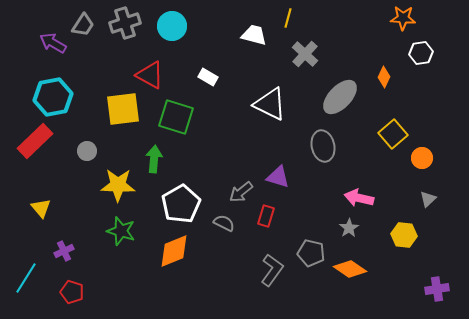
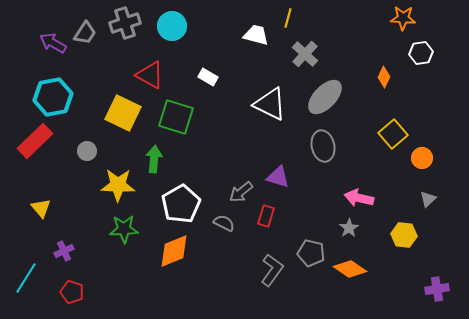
gray trapezoid at (83, 25): moved 2 px right, 8 px down
white trapezoid at (254, 35): moved 2 px right
gray ellipse at (340, 97): moved 15 px left
yellow square at (123, 109): moved 4 px down; rotated 33 degrees clockwise
green star at (121, 231): moved 3 px right, 2 px up; rotated 20 degrees counterclockwise
